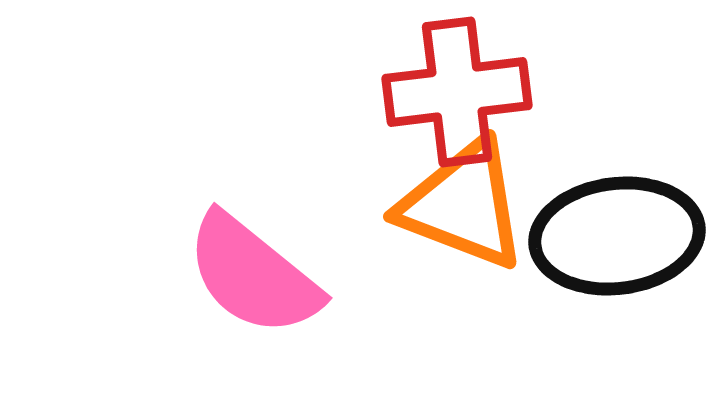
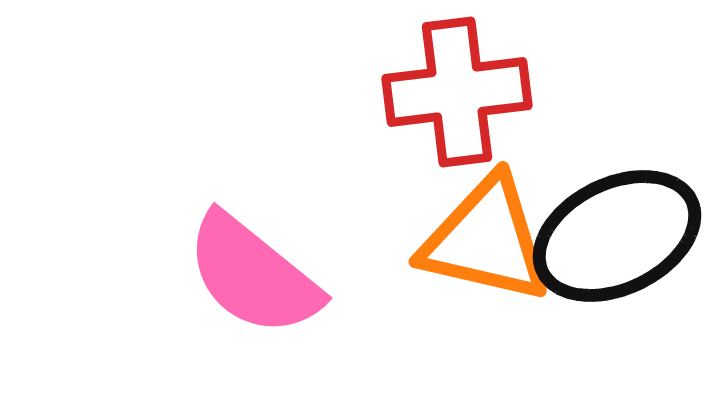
orange triangle: moved 23 px right, 35 px down; rotated 8 degrees counterclockwise
black ellipse: rotated 19 degrees counterclockwise
